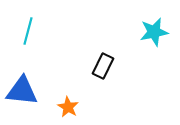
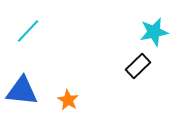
cyan line: rotated 28 degrees clockwise
black rectangle: moved 35 px right; rotated 20 degrees clockwise
orange star: moved 7 px up
